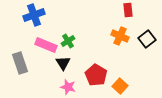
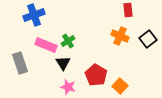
black square: moved 1 px right
